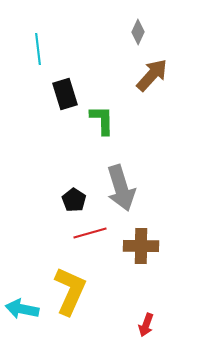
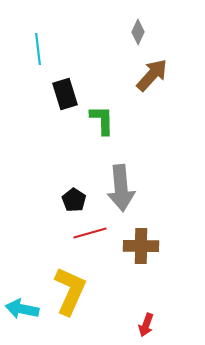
gray arrow: rotated 12 degrees clockwise
